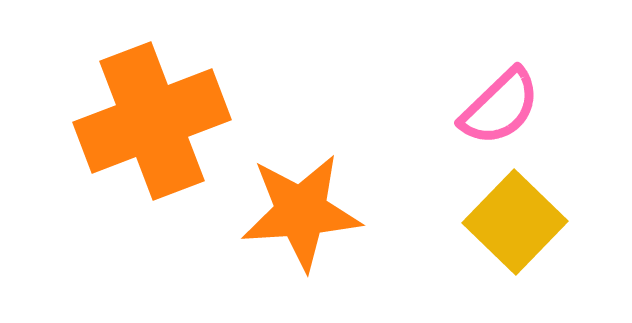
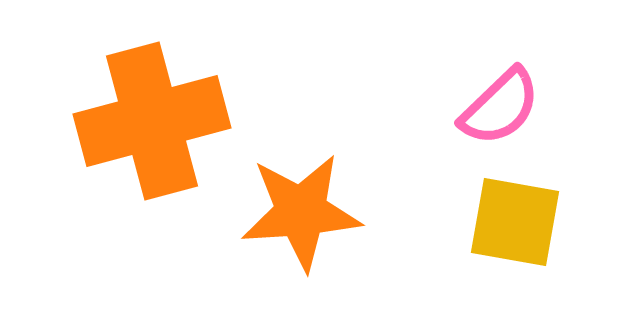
orange cross: rotated 6 degrees clockwise
yellow square: rotated 34 degrees counterclockwise
